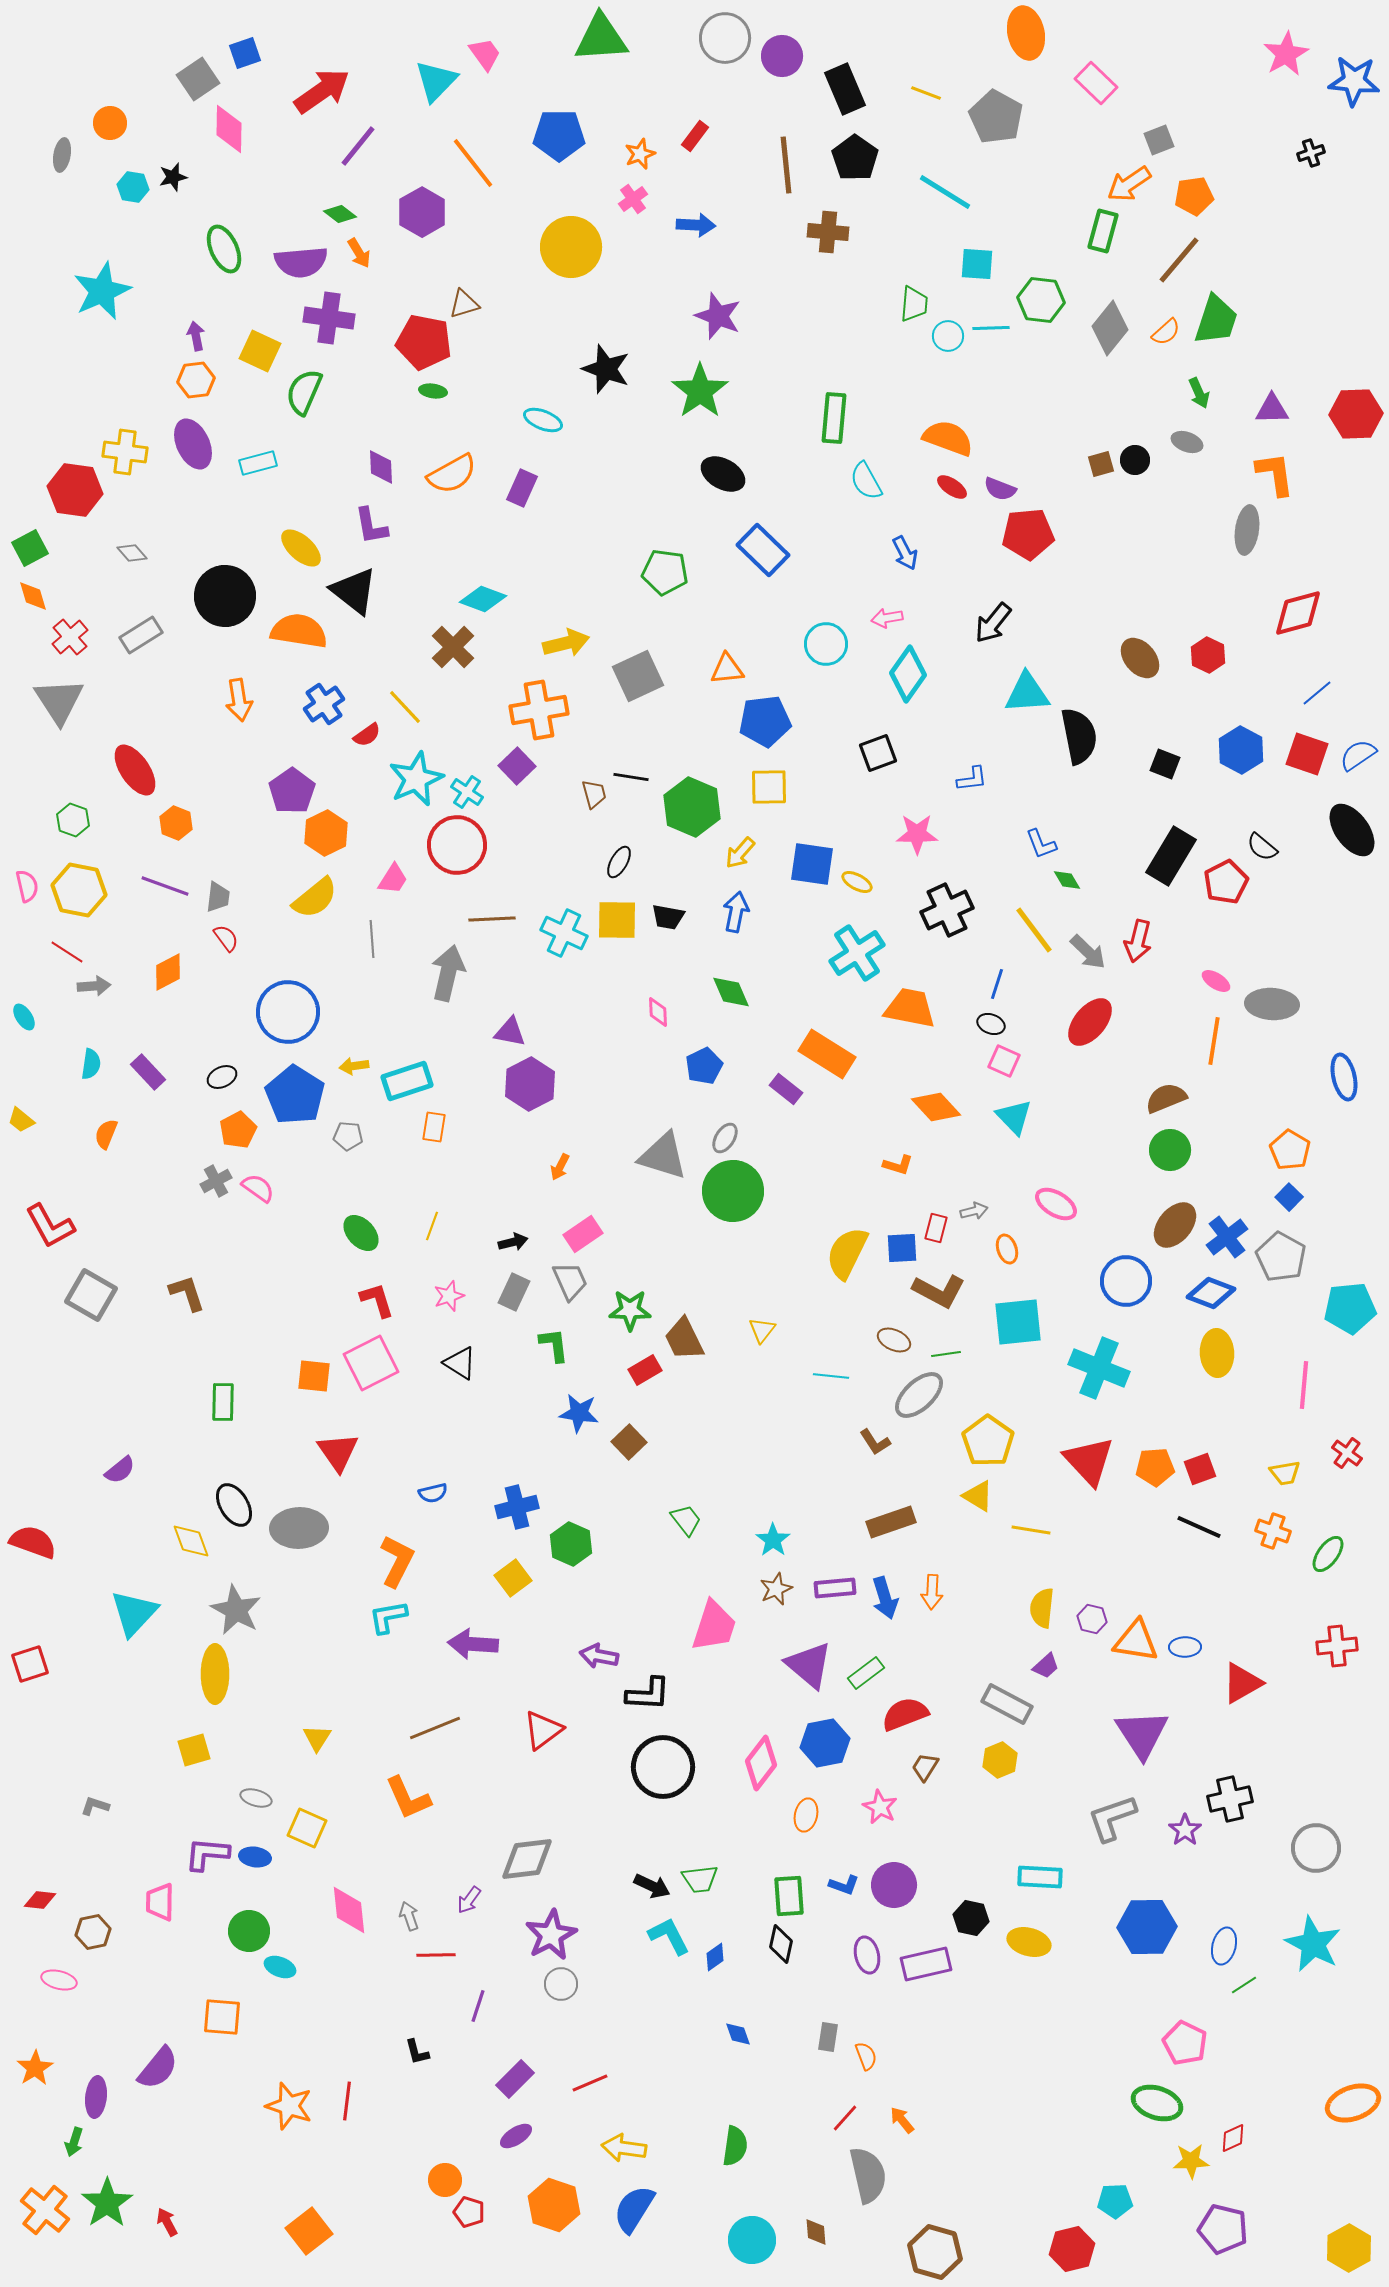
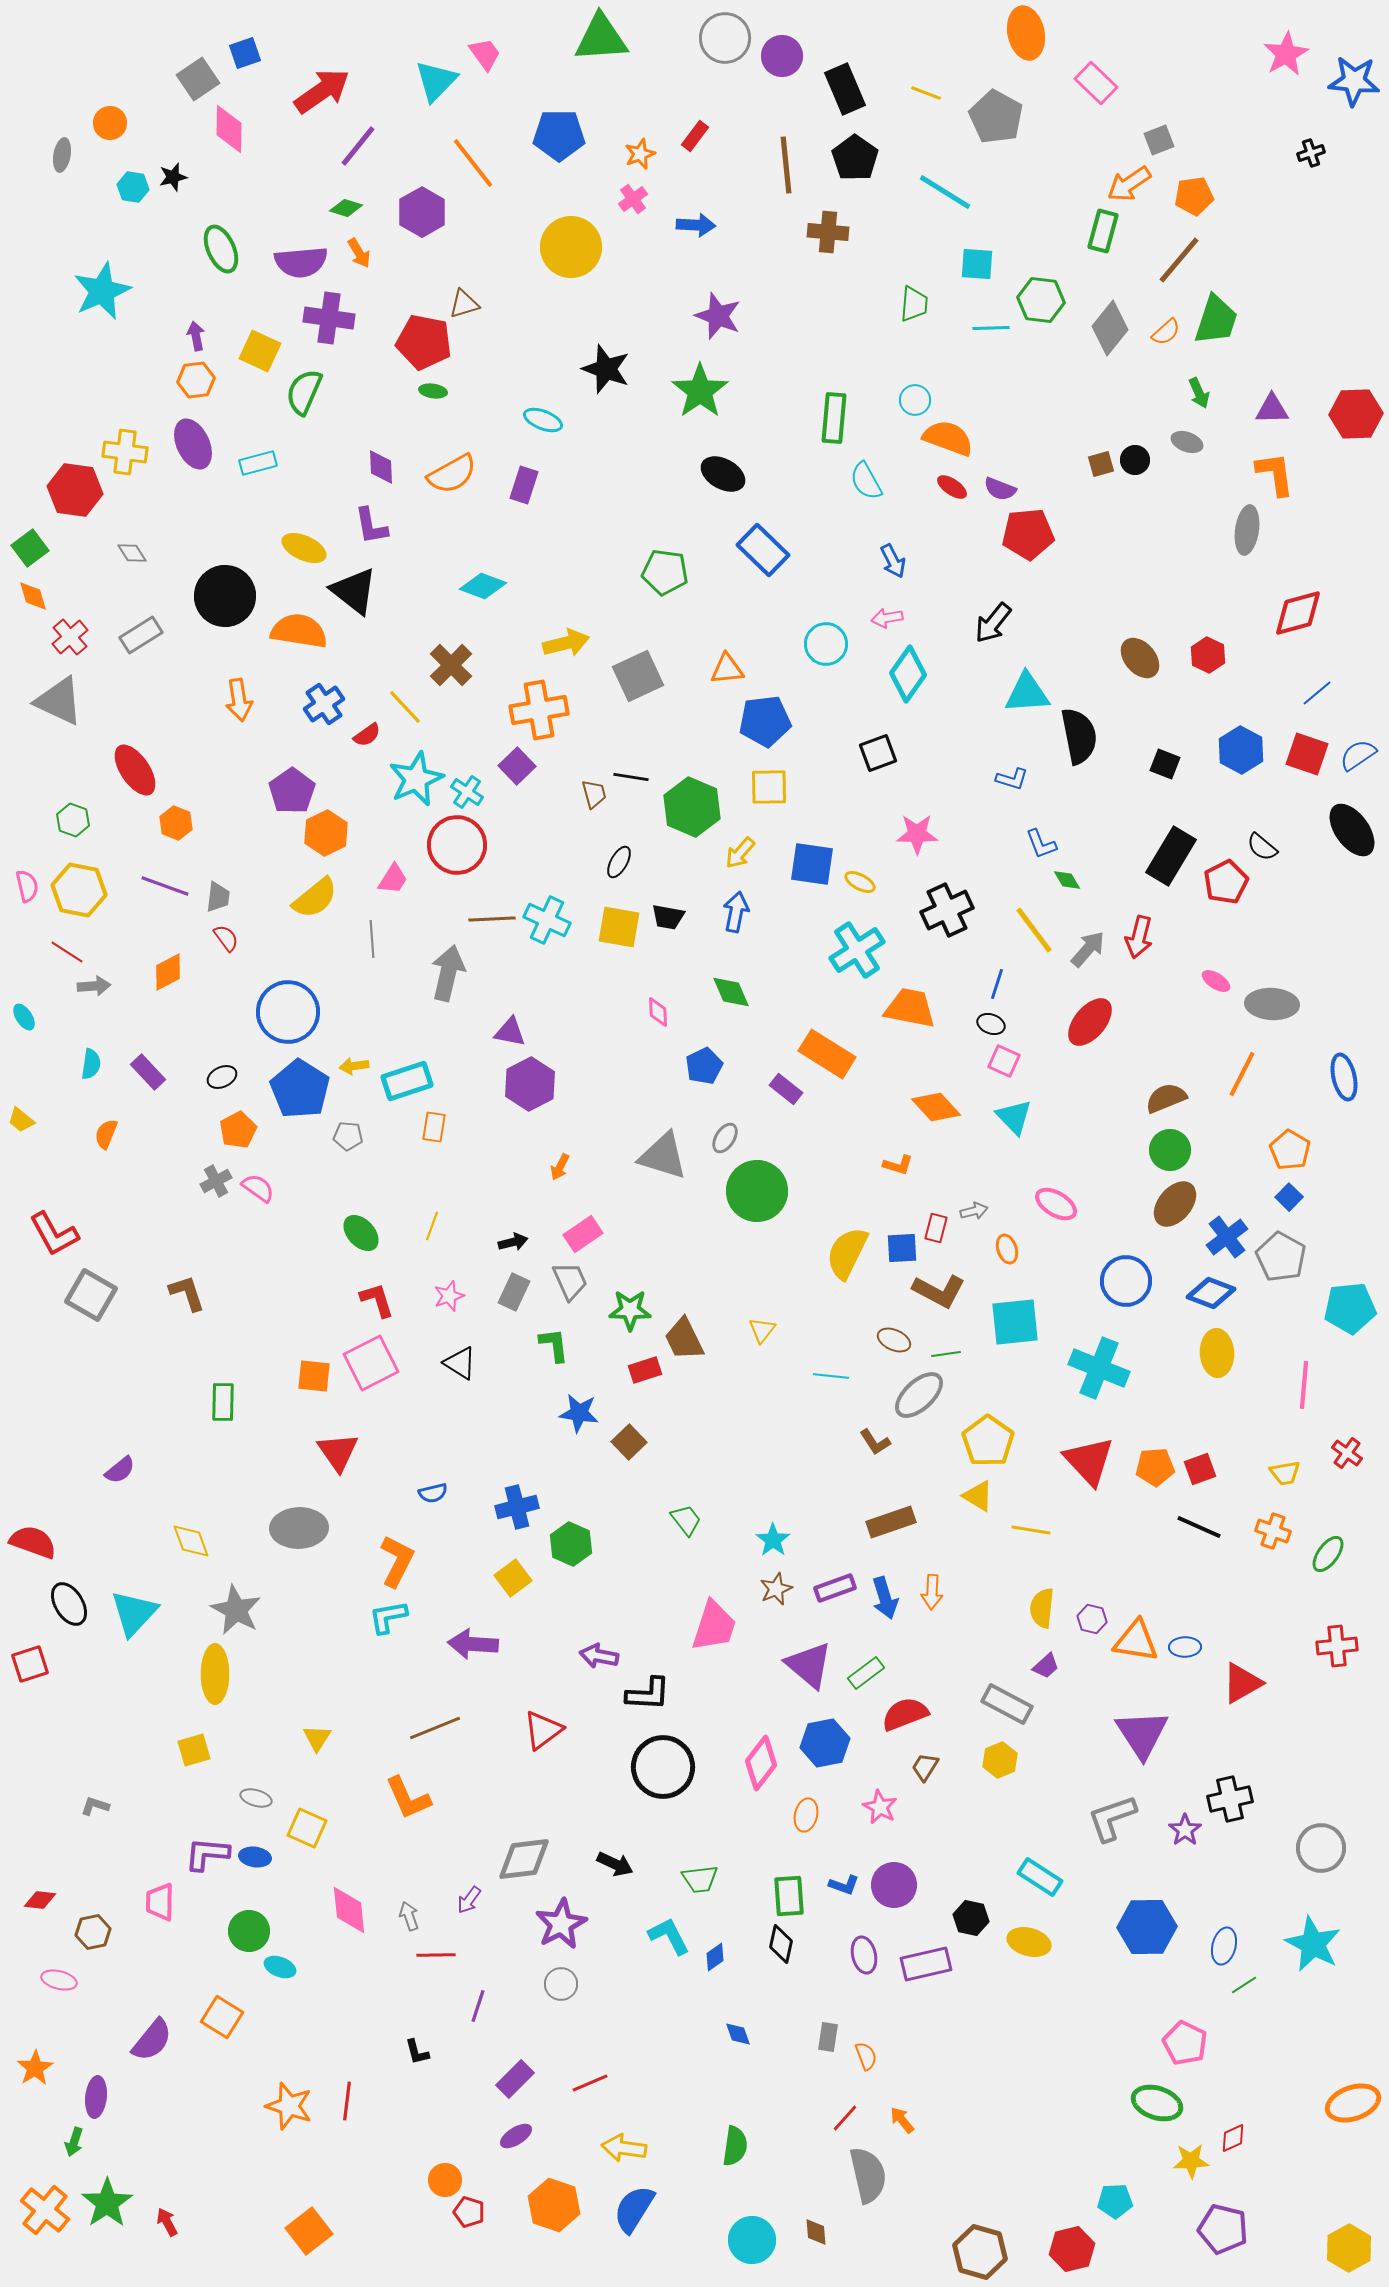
green diamond at (340, 214): moved 6 px right, 6 px up; rotated 20 degrees counterclockwise
green ellipse at (224, 249): moved 3 px left
cyan circle at (948, 336): moved 33 px left, 64 px down
purple rectangle at (522, 488): moved 2 px right, 3 px up; rotated 6 degrees counterclockwise
green square at (30, 548): rotated 9 degrees counterclockwise
yellow ellipse at (301, 548): moved 3 px right; rotated 18 degrees counterclockwise
gray diamond at (132, 553): rotated 8 degrees clockwise
blue arrow at (905, 553): moved 12 px left, 8 px down
cyan diamond at (483, 599): moved 13 px up
brown cross at (453, 647): moved 2 px left, 18 px down
gray triangle at (59, 701): rotated 32 degrees counterclockwise
blue L-shape at (972, 779): moved 40 px right; rotated 24 degrees clockwise
yellow ellipse at (857, 882): moved 3 px right
yellow square at (617, 920): moved 2 px right, 7 px down; rotated 9 degrees clockwise
cyan cross at (564, 933): moved 17 px left, 13 px up
red arrow at (1138, 941): moved 1 px right, 4 px up
gray arrow at (1088, 952): moved 3 px up; rotated 93 degrees counterclockwise
cyan cross at (857, 953): moved 3 px up
orange line at (1214, 1041): moved 28 px right, 33 px down; rotated 18 degrees clockwise
blue pentagon at (295, 1095): moved 5 px right, 6 px up
green circle at (733, 1191): moved 24 px right
brown ellipse at (1175, 1225): moved 21 px up
red L-shape at (50, 1226): moved 4 px right, 8 px down
cyan square at (1018, 1322): moved 3 px left
red rectangle at (645, 1370): rotated 12 degrees clockwise
black ellipse at (234, 1505): moved 165 px left, 99 px down
purple rectangle at (835, 1588): rotated 15 degrees counterclockwise
gray circle at (1316, 1848): moved 5 px right
gray diamond at (527, 1859): moved 3 px left
cyan rectangle at (1040, 1877): rotated 30 degrees clockwise
black arrow at (652, 1886): moved 37 px left, 22 px up
purple star at (551, 1935): moved 10 px right, 11 px up
purple ellipse at (867, 1955): moved 3 px left
orange square at (222, 2017): rotated 27 degrees clockwise
purple semicircle at (158, 2068): moved 6 px left, 28 px up
brown hexagon at (935, 2252): moved 45 px right
